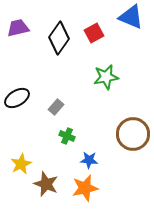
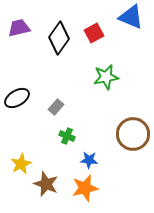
purple trapezoid: moved 1 px right
